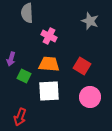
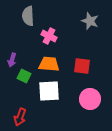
gray semicircle: moved 1 px right, 3 px down
purple arrow: moved 1 px right, 1 px down
red square: rotated 24 degrees counterclockwise
pink circle: moved 2 px down
